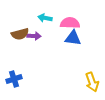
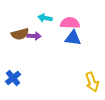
blue cross: moved 1 px left, 1 px up; rotated 21 degrees counterclockwise
